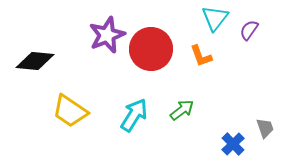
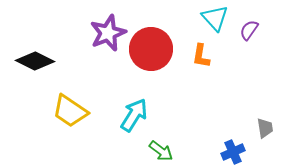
cyan triangle: rotated 20 degrees counterclockwise
purple star: moved 1 px right, 2 px up
orange L-shape: rotated 30 degrees clockwise
black diamond: rotated 21 degrees clockwise
green arrow: moved 21 px left, 41 px down; rotated 75 degrees clockwise
gray trapezoid: rotated 10 degrees clockwise
blue cross: moved 8 px down; rotated 20 degrees clockwise
